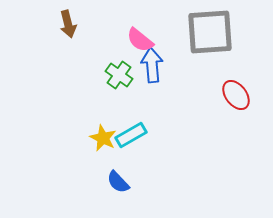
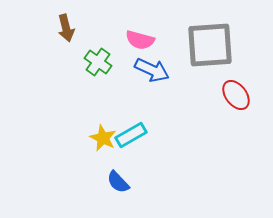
brown arrow: moved 2 px left, 4 px down
gray square: moved 13 px down
pink semicircle: rotated 24 degrees counterclockwise
blue arrow: moved 5 px down; rotated 120 degrees clockwise
green cross: moved 21 px left, 13 px up
